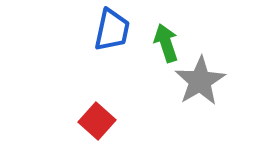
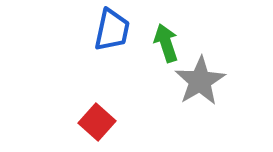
red square: moved 1 px down
